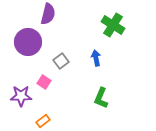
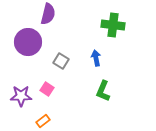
green cross: rotated 25 degrees counterclockwise
gray square: rotated 21 degrees counterclockwise
pink square: moved 3 px right, 7 px down
green L-shape: moved 2 px right, 7 px up
